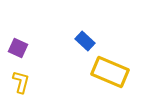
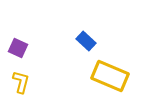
blue rectangle: moved 1 px right
yellow rectangle: moved 4 px down
